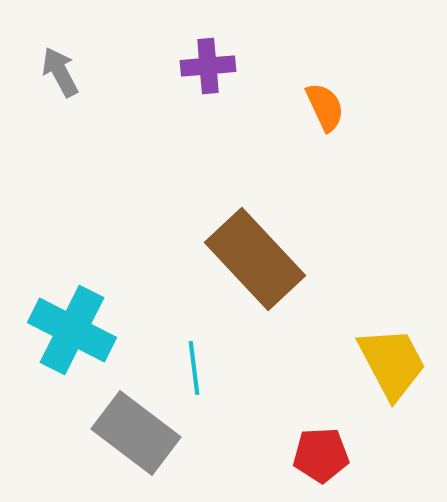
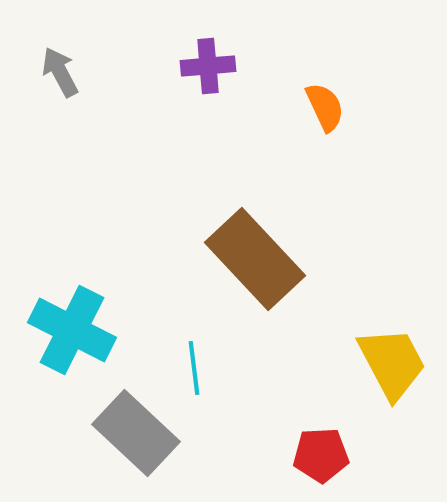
gray rectangle: rotated 6 degrees clockwise
